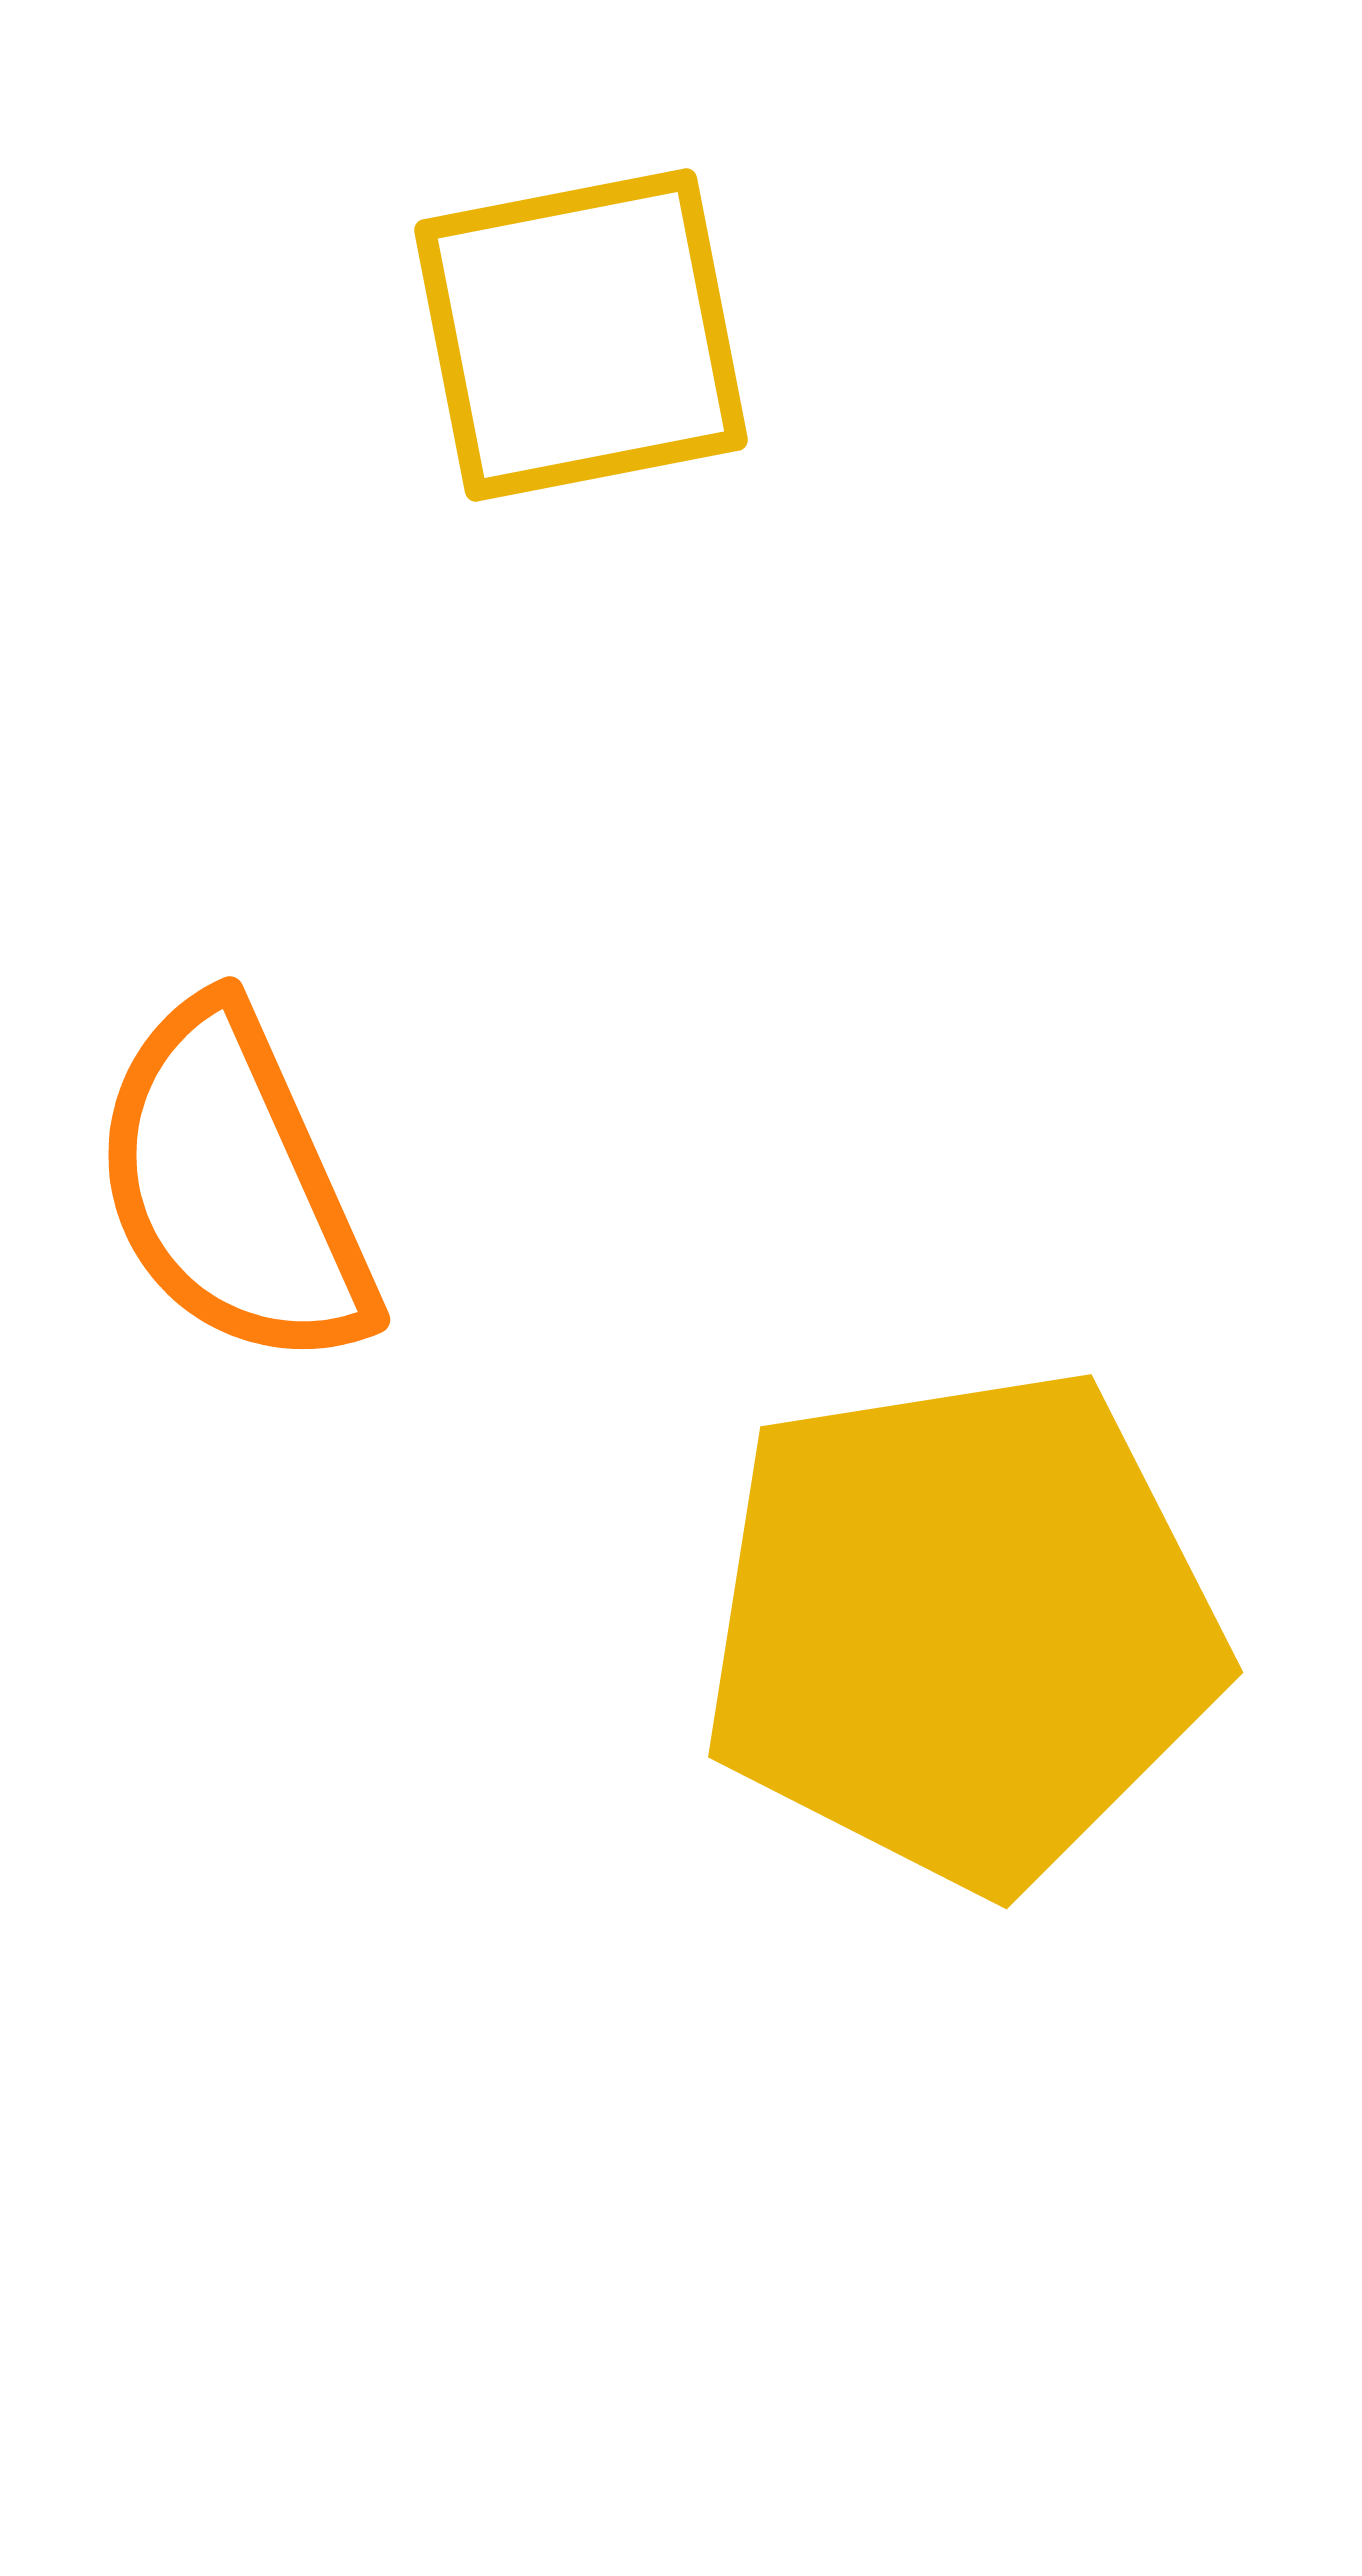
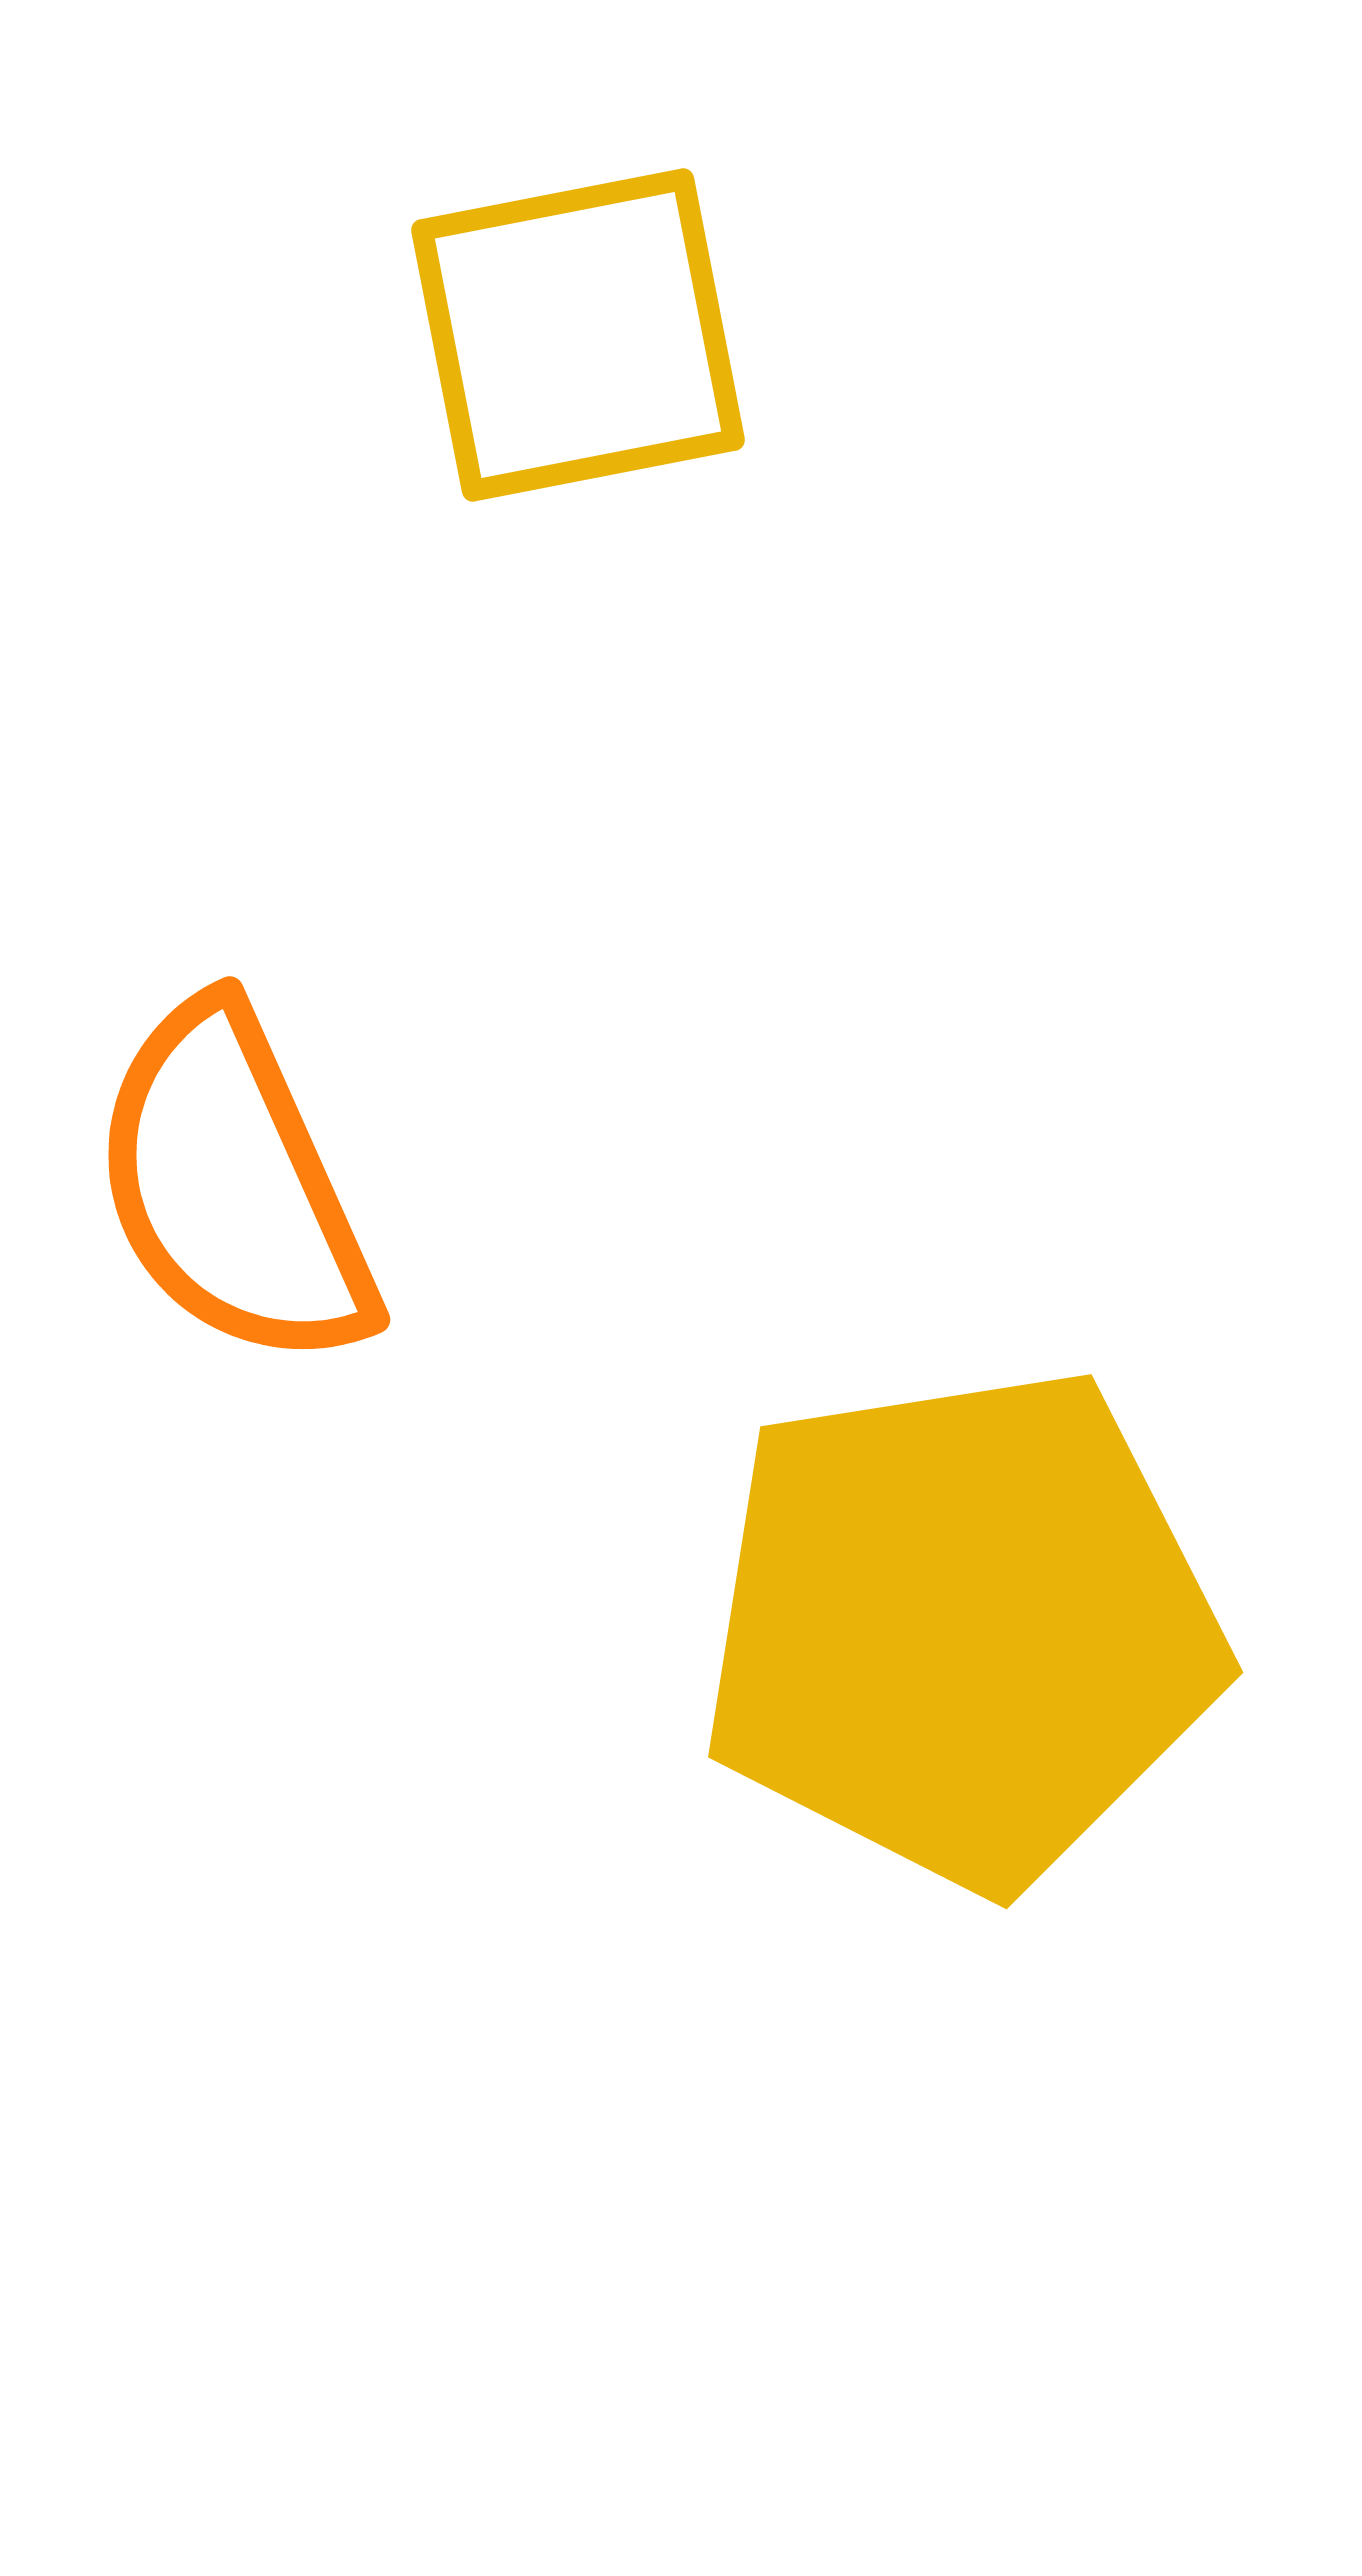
yellow square: moved 3 px left
